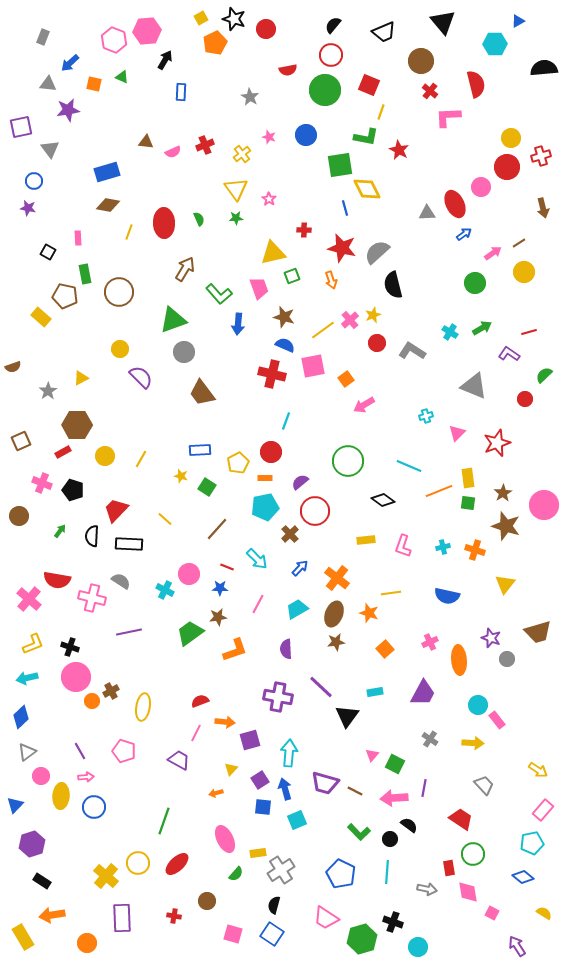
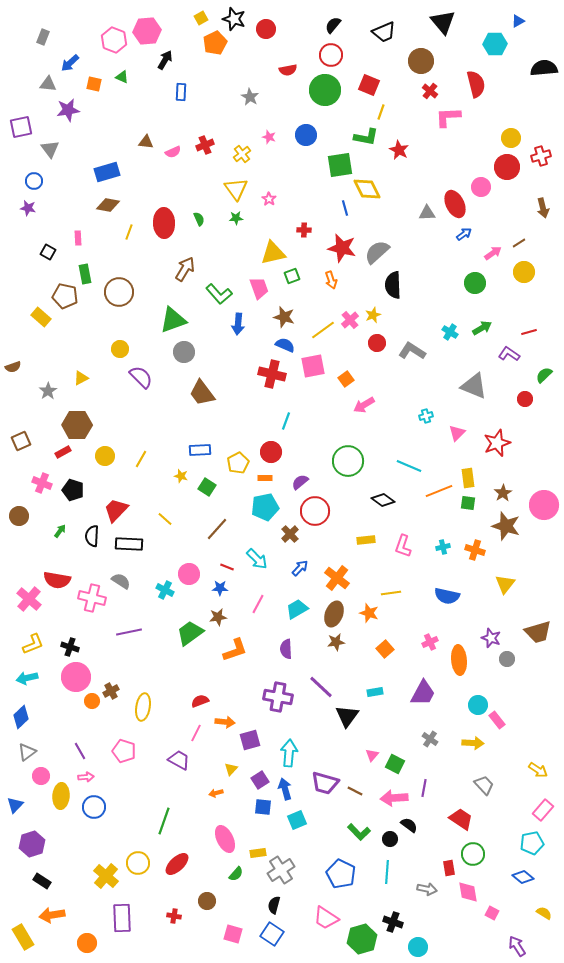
black semicircle at (393, 285): rotated 12 degrees clockwise
